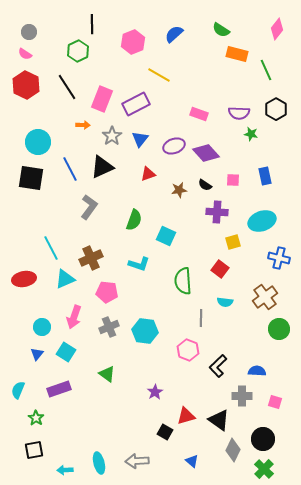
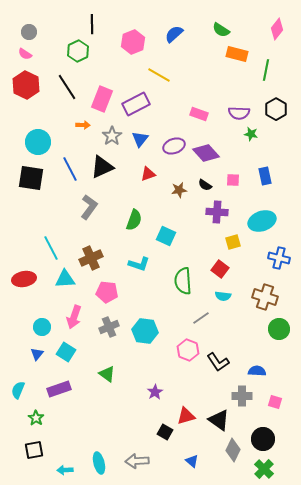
green line at (266, 70): rotated 35 degrees clockwise
cyan triangle at (65, 279): rotated 20 degrees clockwise
brown cross at (265, 297): rotated 35 degrees counterclockwise
cyan semicircle at (225, 302): moved 2 px left, 6 px up
gray line at (201, 318): rotated 54 degrees clockwise
black L-shape at (218, 366): moved 4 px up; rotated 80 degrees counterclockwise
